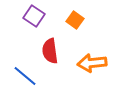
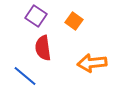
purple square: moved 2 px right
orange square: moved 1 px left, 1 px down
red semicircle: moved 7 px left, 3 px up
